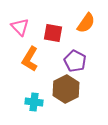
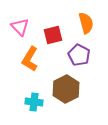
orange semicircle: rotated 50 degrees counterclockwise
red square: moved 2 px down; rotated 24 degrees counterclockwise
purple pentagon: moved 4 px right, 6 px up
